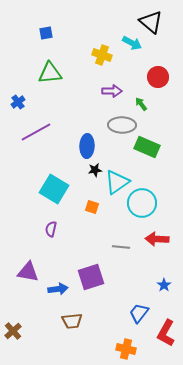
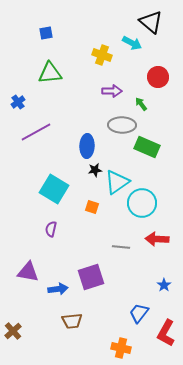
orange cross: moved 5 px left, 1 px up
